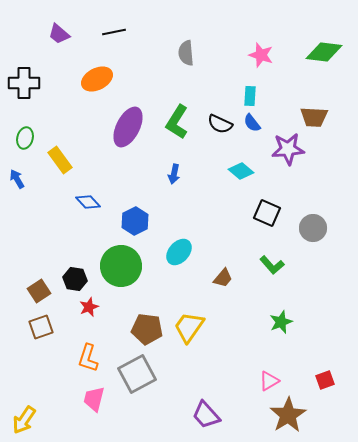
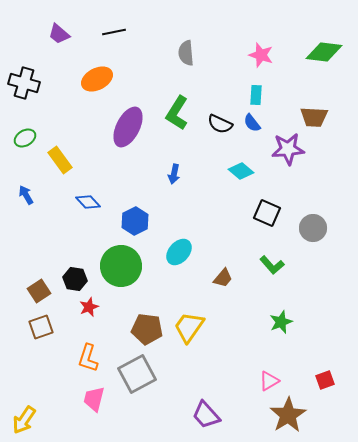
black cross at (24, 83): rotated 16 degrees clockwise
cyan rectangle at (250, 96): moved 6 px right, 1 px up
green L-shape at (177, 122): moved 9 px up
green ellipse at (25, 138): rotated 45 degrees clockwise
blue arrow at (17, 179): moved 9 px right, 16 px down
